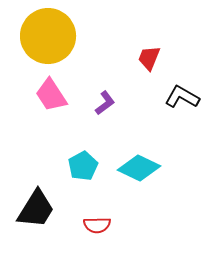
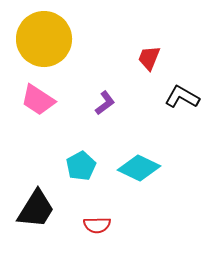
yellow circle: moved 4 px left, 3 px down
pink trapezoid: moved 13 px left, 5 px down; rotated 24 degrees counterclockwise
cyan pentagon: moved 2 px left
